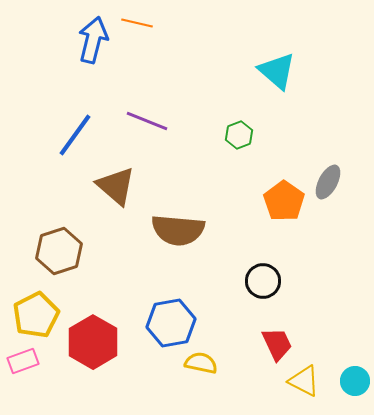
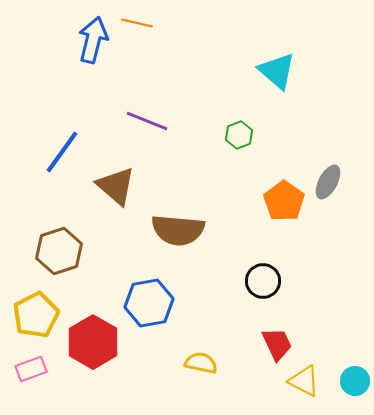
blue line: moved 13 px left, 17 px down
blue hexagon: moved 22 px left, 20 px up
pink rectangle: moved 8 px right, 8 px down
